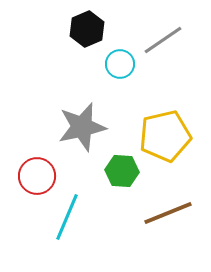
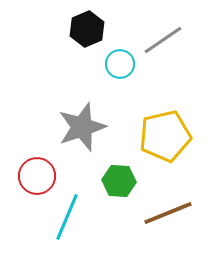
gray star: rotated 6 degrees counterclockwise
green hexagon: moved 3 px left, 10 px down
